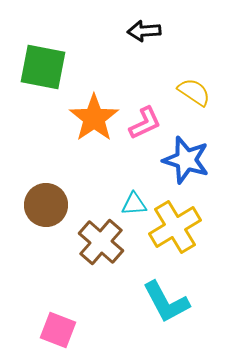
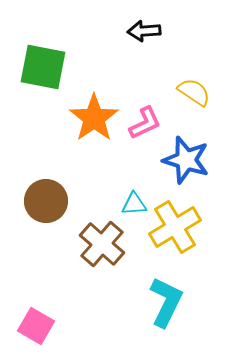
brown circle: moved 4 px up
brown cross: moved 1 px right, 2 px down
cyan L-shape: rotated 126 degrees counterclockwise
pink square: moved 22 px left, 4 px up; rotated 9 degrees clockwise
